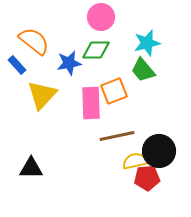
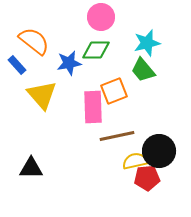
yellow triangle: rotated 24 degrees counterclockwise
pink rectangle: moved 2 px right, 4 px down
